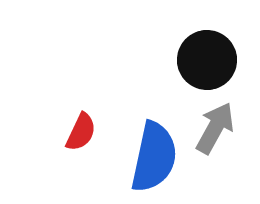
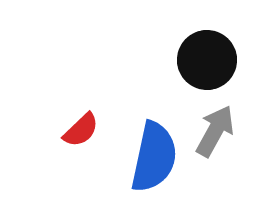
gray arrow: moved 3 px down
red semicircle: moved 2 px up; rotated 21 degrees clockwise
